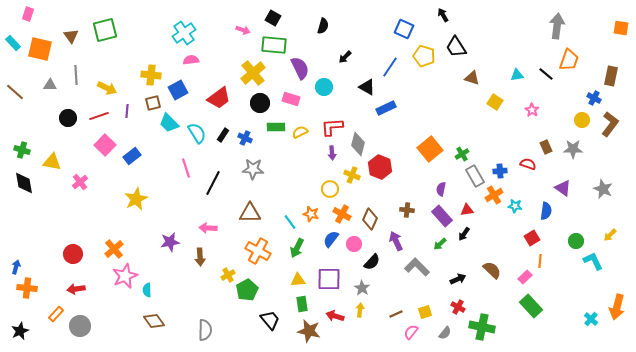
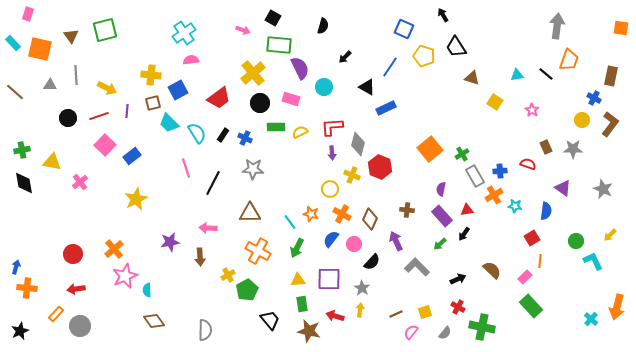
green rectangle at (274, 45): moved 5 px right
green cross at (22, 150): rotated 28 degrees counterclockwise
